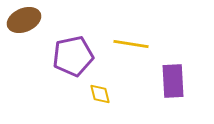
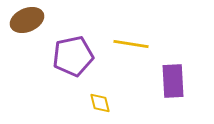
brown ellipse: moved 3 px right
yellow diamond: moved 9 px down
